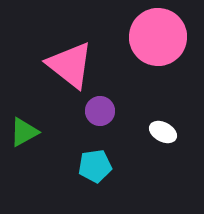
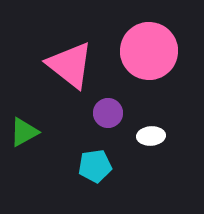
pink circle: moved 9 px left, 14 px down
purple circle: moved 8 px right, 2 px down
white ellipse: moved 12 px left, 4 px down; rotated 32 degrees counterclockwise
